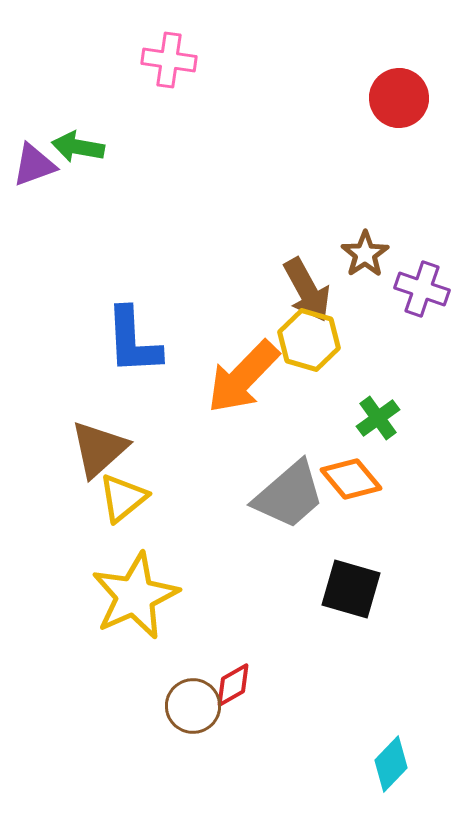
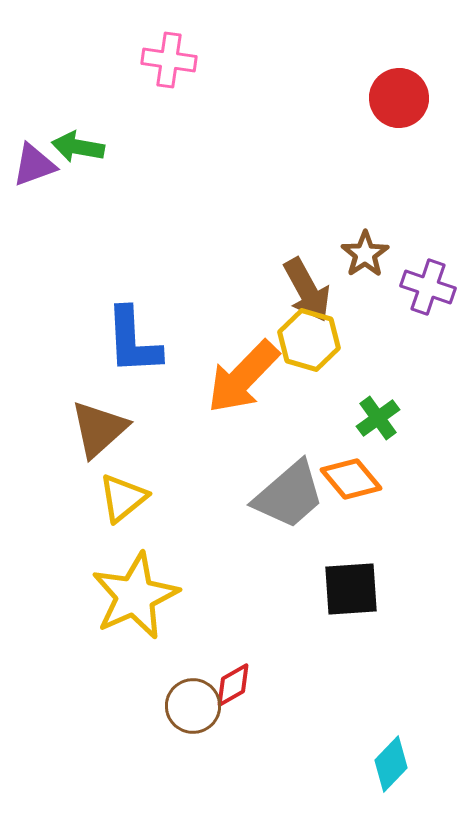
purple cross: moved 6 px right, 2 px up
brown triangle: moved 20 px up
black square: rotated 20 degrees counterclockwise
